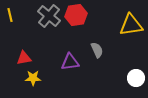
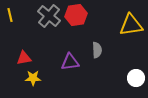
gray semicircle: rotated 21 degrees clockwise
